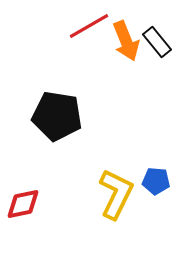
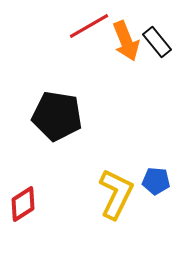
red diamond: rotated 21 degrees counterclockwise
